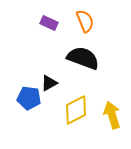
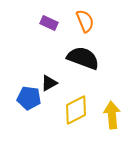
yellow arrow: rotated 12 degrees clockwise
